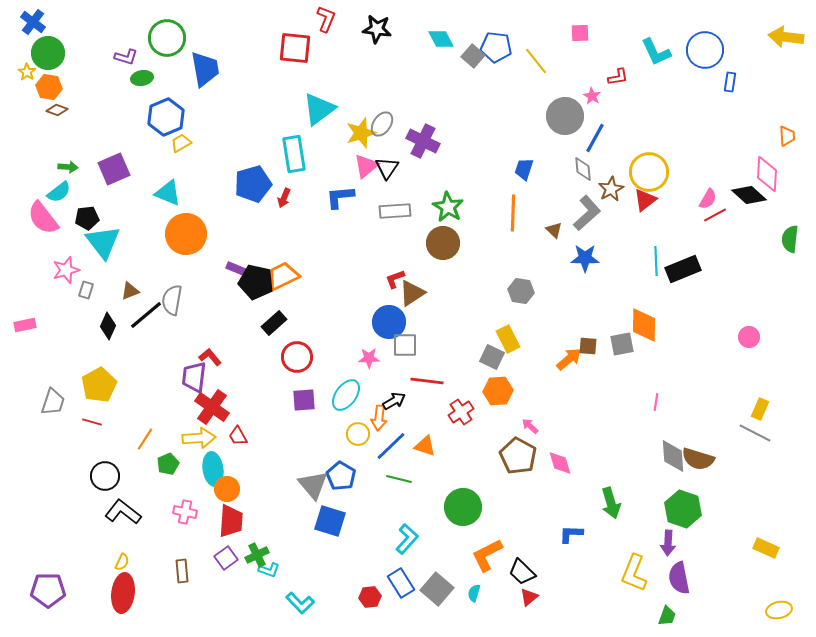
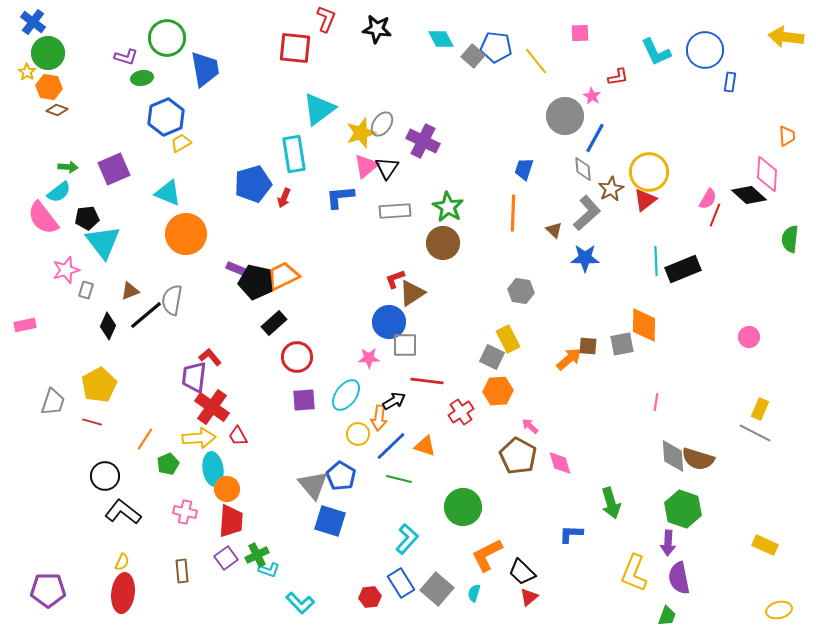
red line at (715, 215): rotated 40 degrees counterclockwise
yellow rectangle at (766, 548): moved 1 px left, 3 px up
